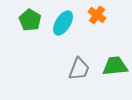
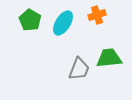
orange cross: rotated 36 degrees clockwise
green trapezoid: moved 6 px left, 8 px up
